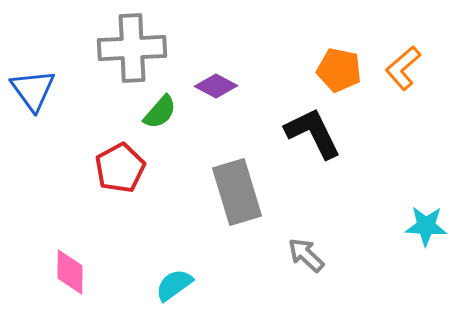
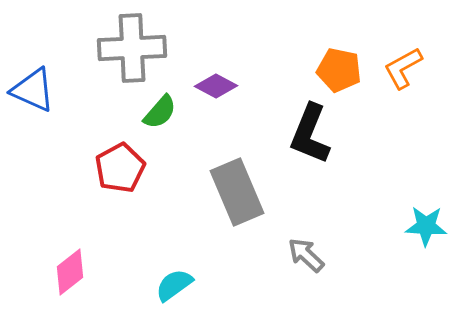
orange L-shape: rotated 12 degrees clockwise
blue triangle: rotated 30 degrees counterclockwise
black L-shape: moved 3 px left, 1 px down; rotated 132 degrees counterclockwise
gray rectangle: rotated 6 degrees counterclockwise
pink diamond: rotated 51 degrees clockwise
